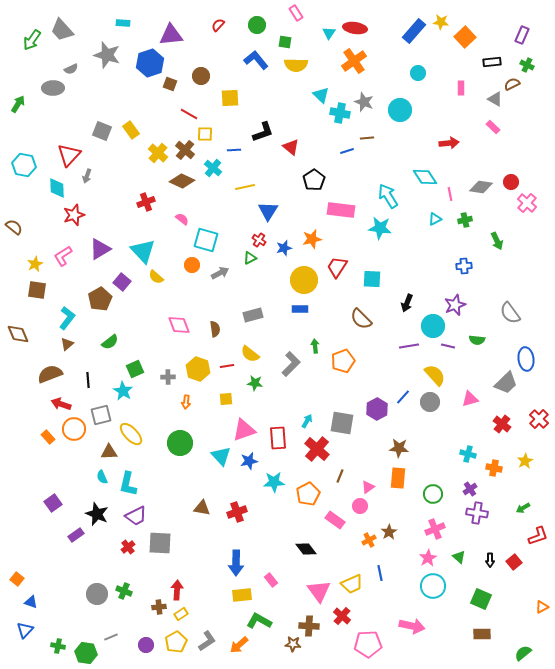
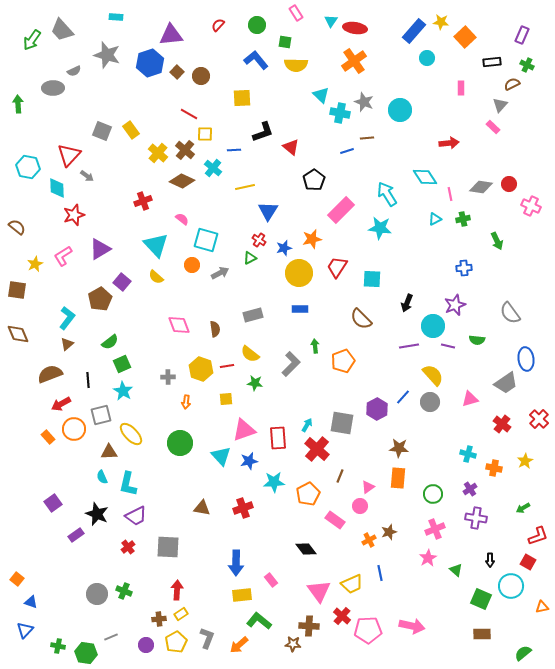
cyan rectangle at (123, 23): moved 7 px left, 6 px up
cyan triangle at (329, 33): moved 2 px right, 12 px up
gray semicircle at (71, 69): moved 3 px right, 2 px down
cyan circle at (418, 73): moved 9 px right, 15 px up
brown square at (170, 84): moved 7 px right, 12 px up; rotated 24 degrees clockwise
yellow square at (230, 98): moved 12 px right
gray triangle at (495, 99): moved 5 px right, 6 px down; rotated 42 degrees clockwise
green arrow at (18, 104): rotated 36 degrees counterclockwise
cyan hexagon at (24, 165): moved 4 px right, 2 px down
gray arrow at (87, 176): rotated 72 degrees counterclockwise
red circle at (511, 182): moved 2 px left, 2 px down
cyan arrow at (388, 196): moved 1 px left, 2 px up
red cross at (146, 202): moved 3 px left, 1 px up
pink cross at (527, 203): moved 4 px right, 3 px down; rotated 18 degrees counterclockwise
pink rectangle at (341, 210): rotated 52 degrees counterclockwise
green cross at (465, 220): moved 2 px left, 1 px up
brown semicircle at (14, 227): moved 3 px right
cyan triangle at (143, 251): moved 13 px right, 6 px up
blue cross at (464, 266): moved 2 px down
yellow circle at (304, 280): moved 5 px left, 7 px up
brown square at (37, 290): moved 20 px left
green square at (135, 369): moved 13 px left, 5 px up
yellow hexagon at (198, 369): moved 3 px right
yellow semicircle at (435, 375): moved 2 px left
gray trapezoid at (506, 383): rotated 10 degrees clockwise
red arrow at (61, 404): rotated 48 degrees counterclockwise
cyan arrow at (307, 421): moved 4 px down
red cross at (237, 512): moved 6 px right, 4 px up
purple cross at (477, 513): moved 1 px left, 5 px down
brown star at (389, 532): rotated 14 degrees clockwise
gray square at (160, 543): moved 8 px right, 4 px down
green triangle at (459, 557): moved 3 px left, 13 px down
red square at (514, 562): moved 14 px right; rotated 21 degrees counterclockwise
cyan circle at (433, 586): moved 78 px right
brown cross at (159, 607): moved 12 px down
orange triangle at (542, 607): rotated 16 degrees clockwise
green L-shape at (259, 621): rotated 10 degrees clockwise
gray L-shape at (207, 641): moved 3 px up; rotated 35 degrees counterclockwise
pink pentagon at (368, 644): moved 14 px up
